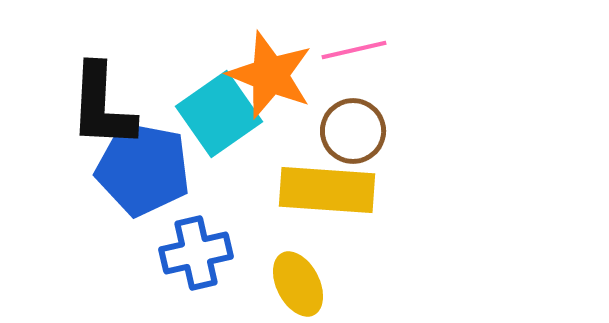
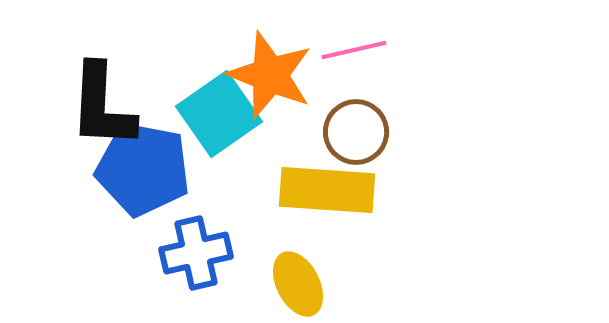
brown circle: moved 3 px right, 1 px down
